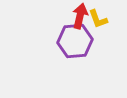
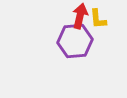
yellow L-shape: rotated 15 degrees clockwise
